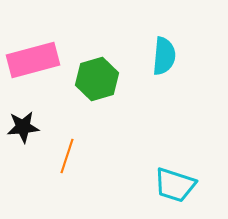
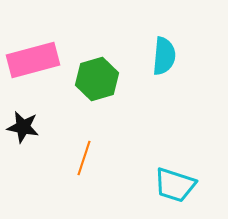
black star: rotated 16 degrees clockwise
orange line: moved 17 px right, 2 px down
